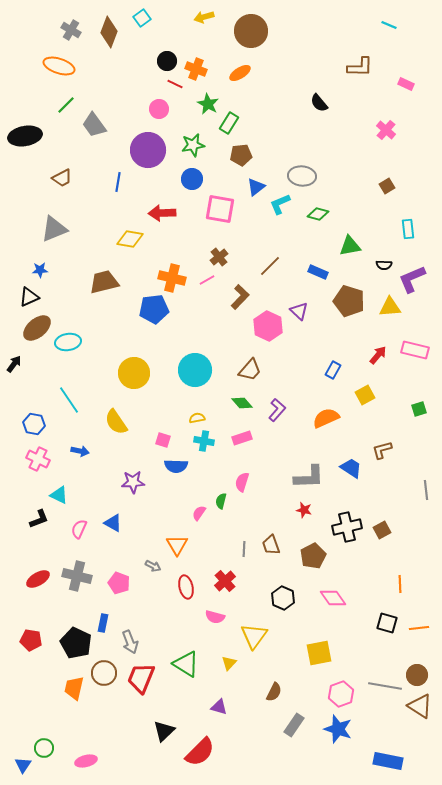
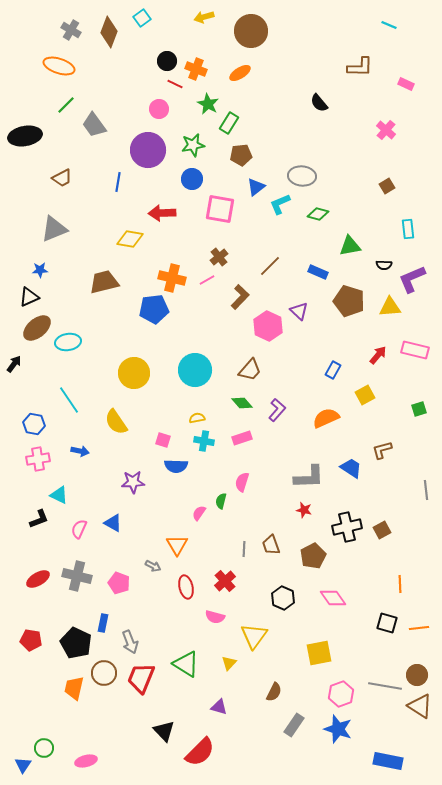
pink cross at (38, 459): rotated 35 degrees counterclockwise
black triangle at (164, 731): rotated 30 degrees counterclockwise
